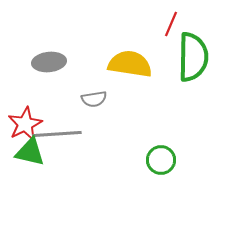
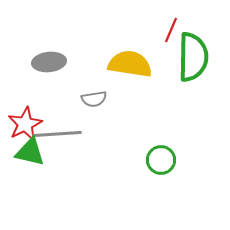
red line: moved 6 px down
